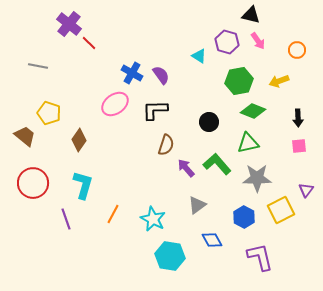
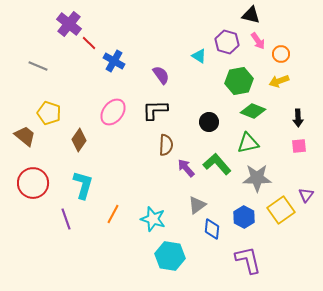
orange circle: moved 16 px left, 4 px down
gray line: rotated 12 degrees clockwise
blue cross: moved 18 px left, 12 px up
pink ellipse: moved 2 px left, 8 px down; rotated 16 degrees counterclockwise
brown semicircle: rotated 15 degrees counterclockwise
purple triangle: moved 5 px down
yellow square: rotated 8 degrees counterclockwise
cyan star: rotated 10 degrees counterclockwise
blue diamond: moved 11 px up; rotated 35 degrees clockwise
purple L-shape: moved 12 px left, 3 px down
